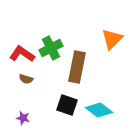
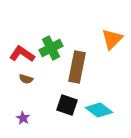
purple star: rotated 16 degrees clockwise
